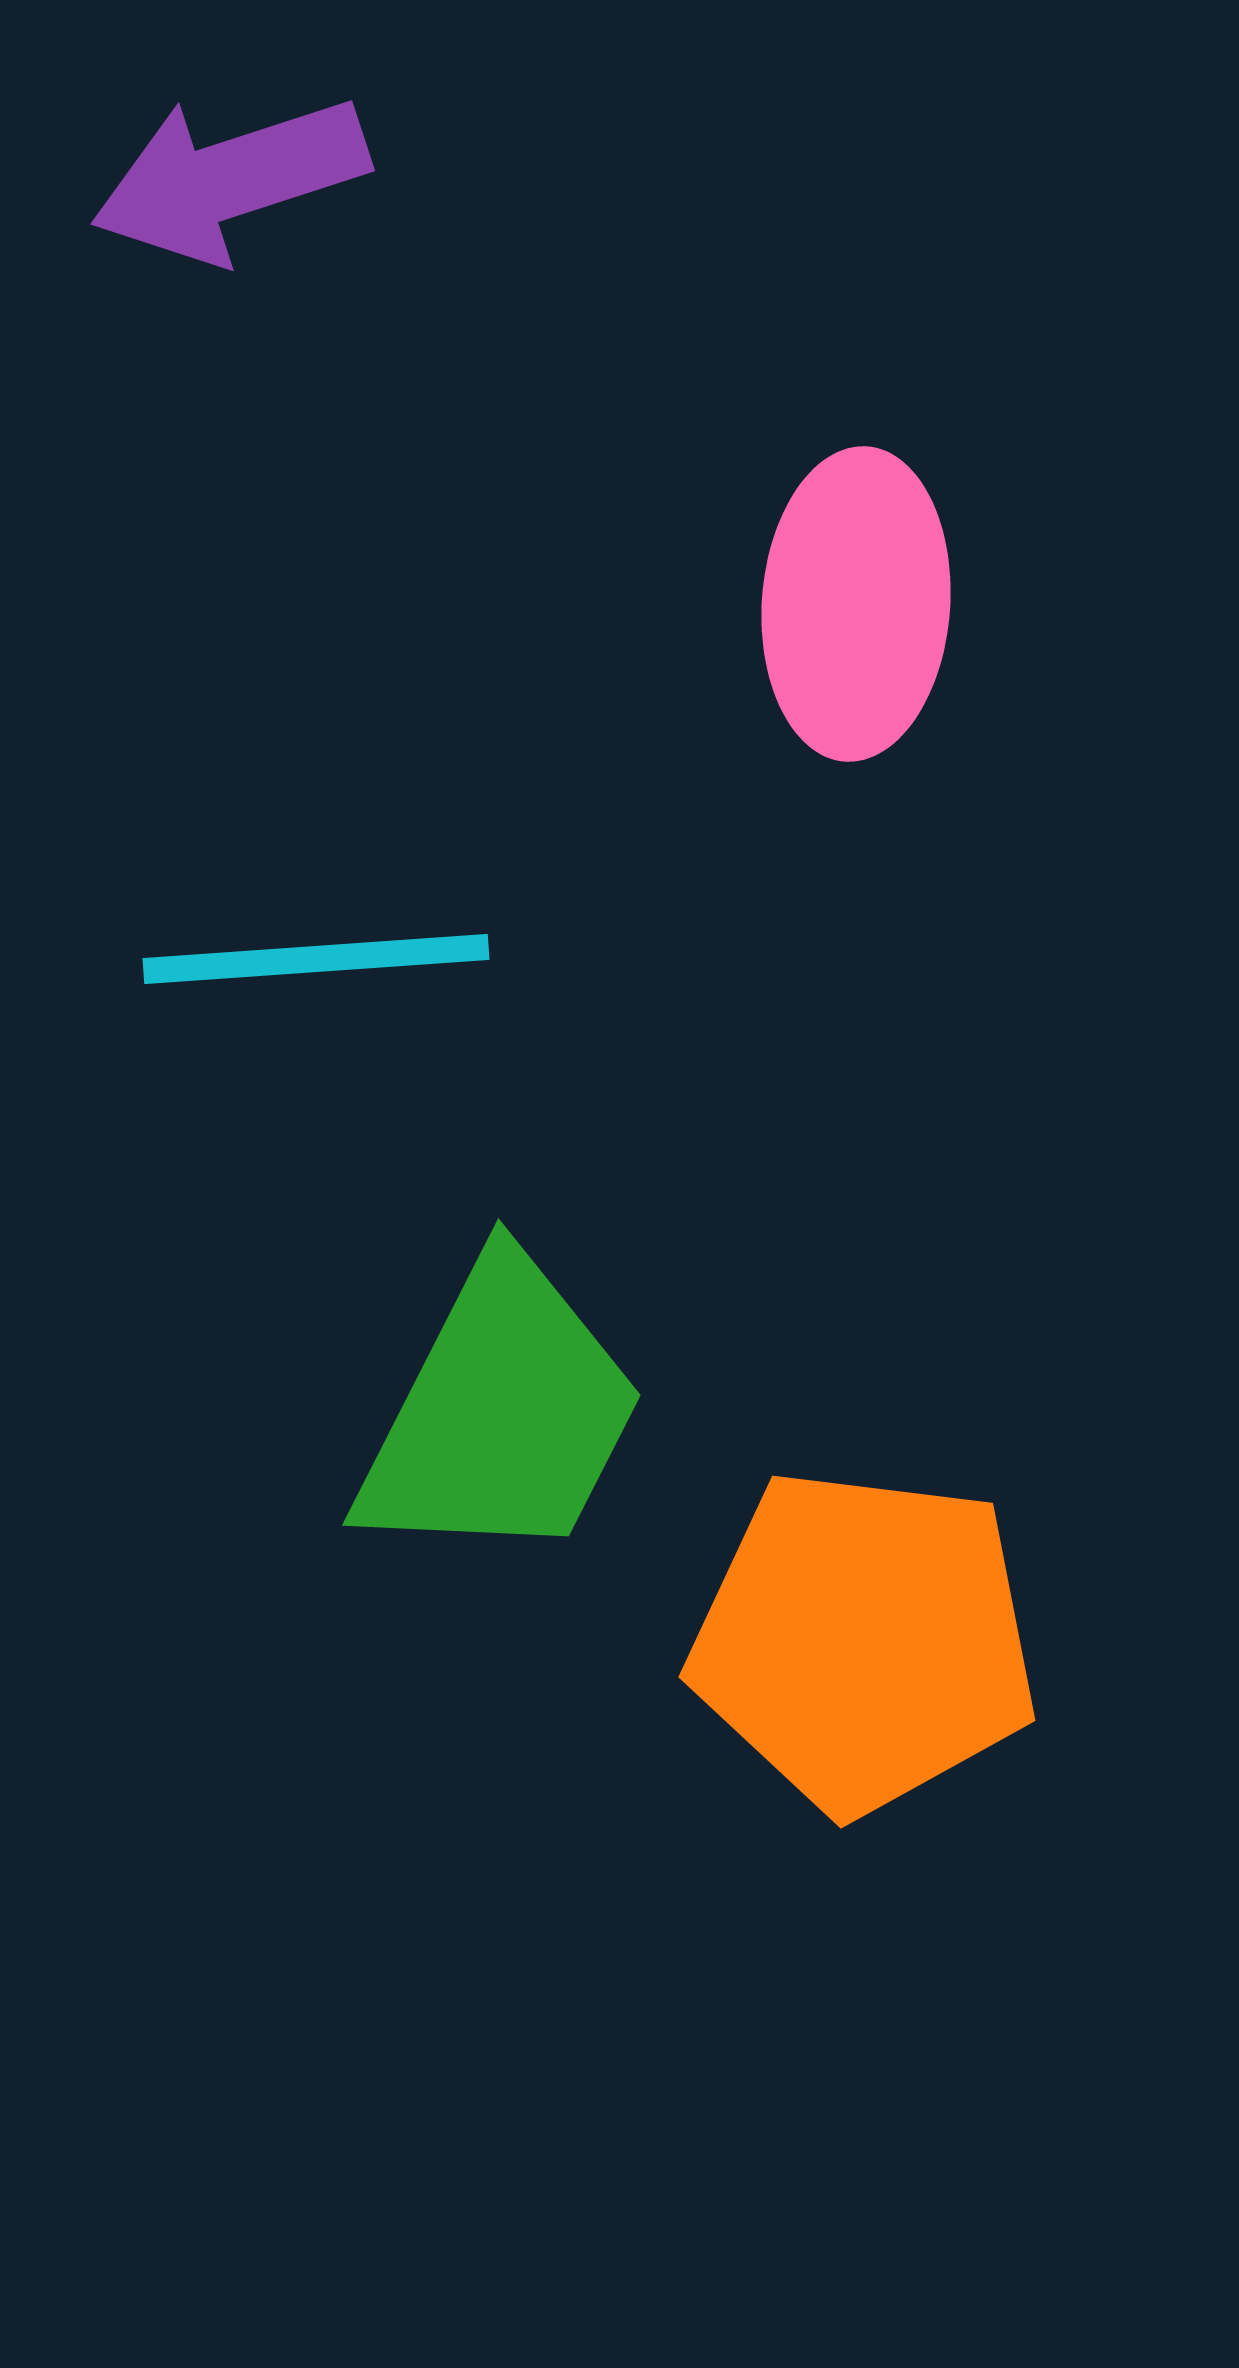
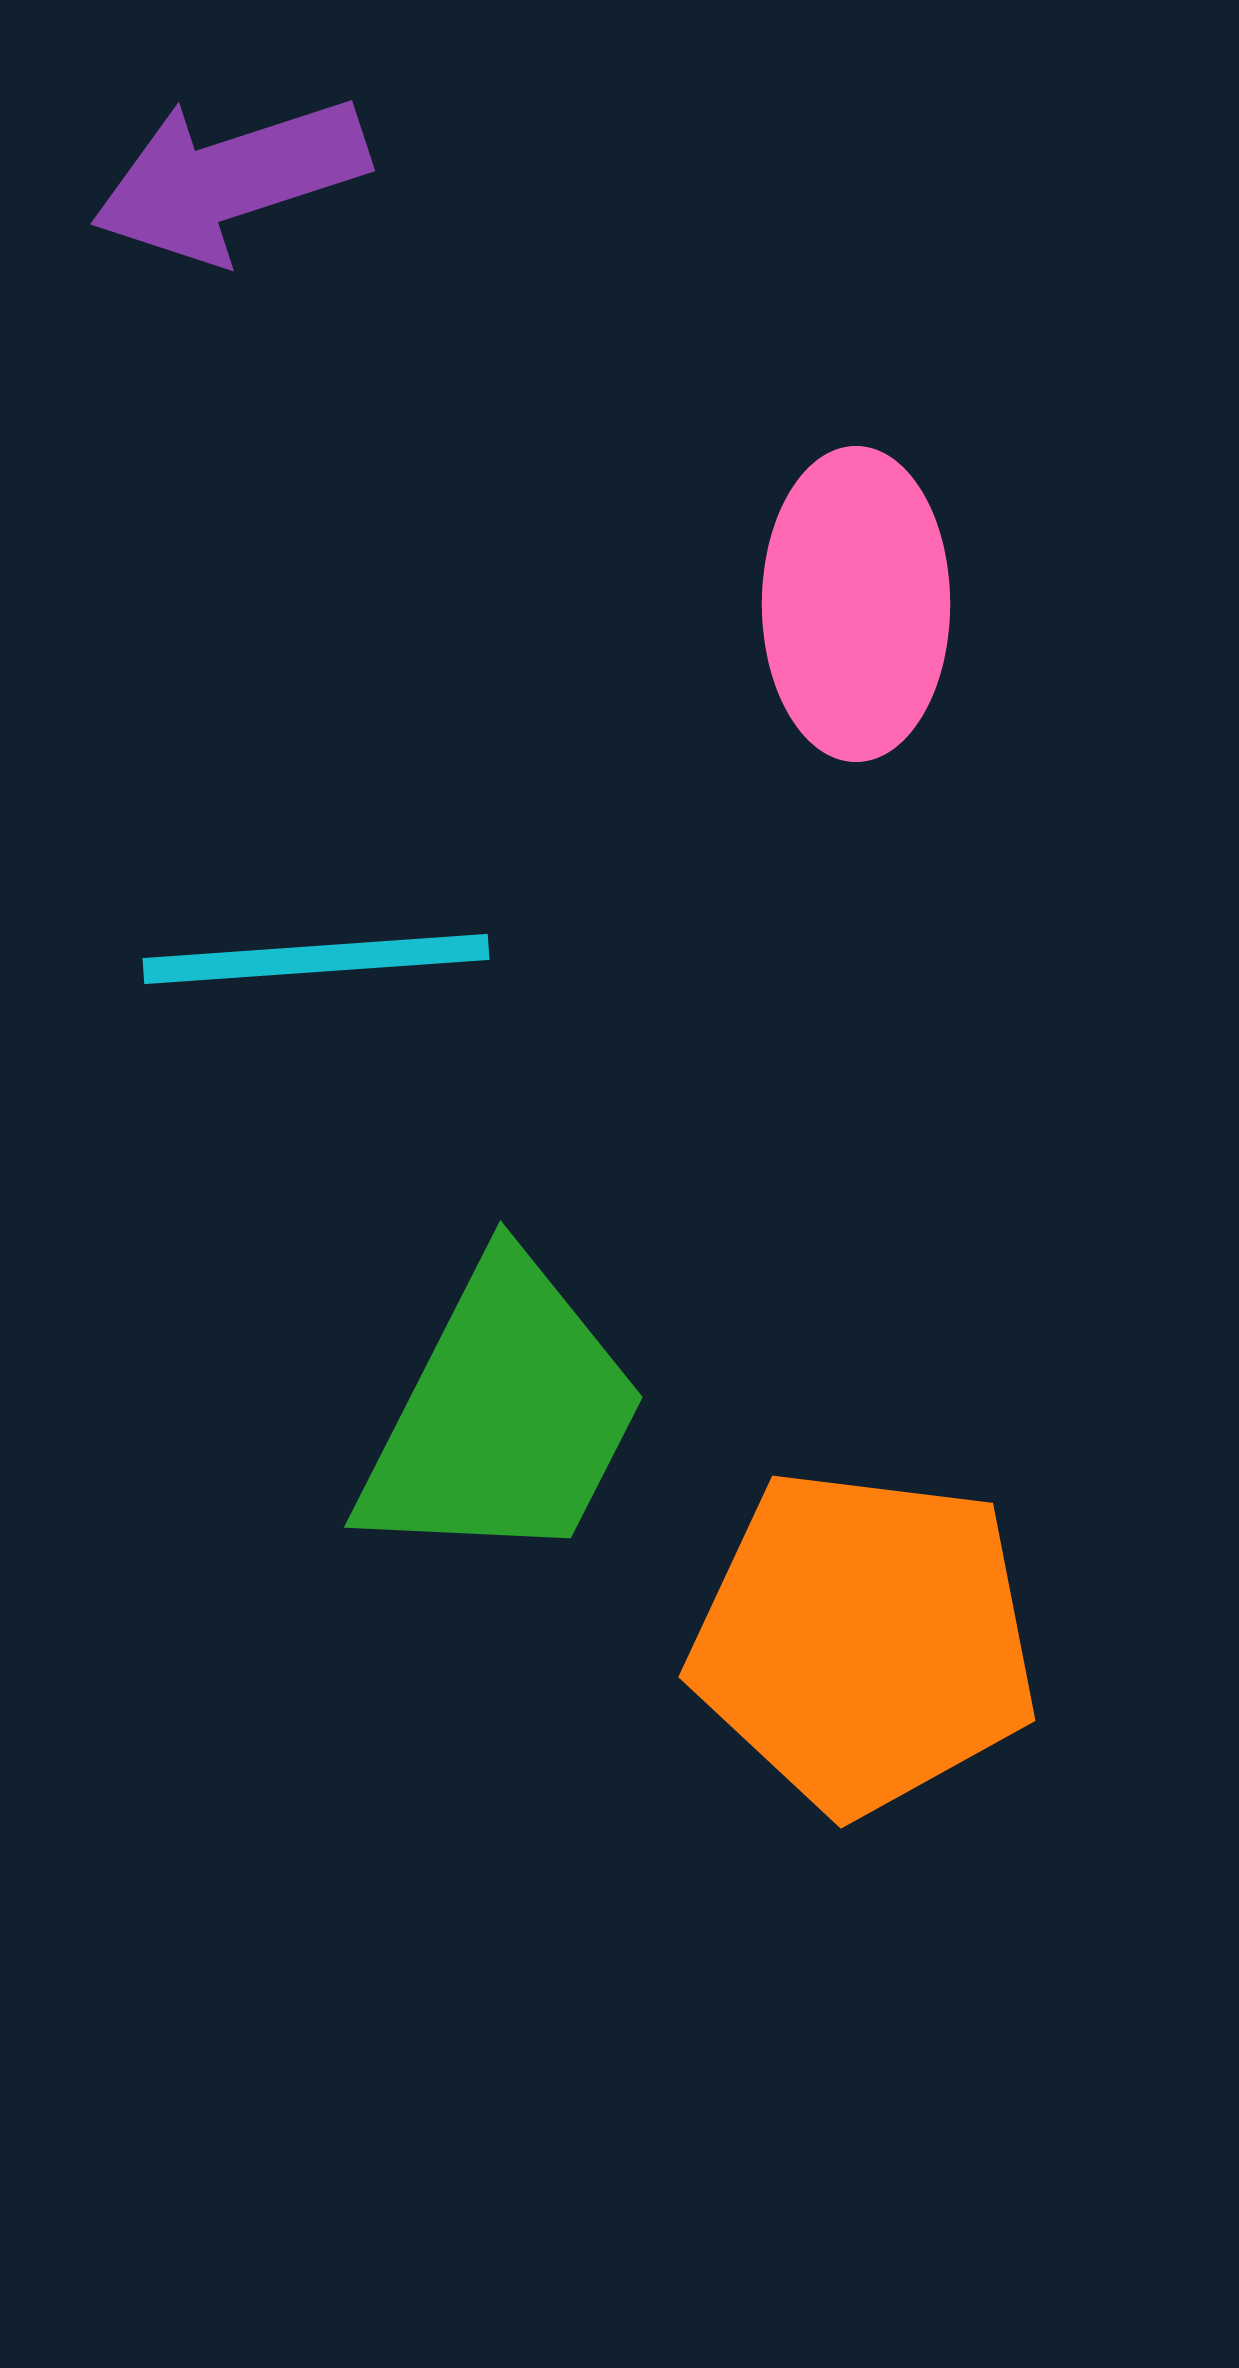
pink ellipse: rotated 4 degrees counterclockwise
green trapezoid: moved 2 px right, 2 px down
